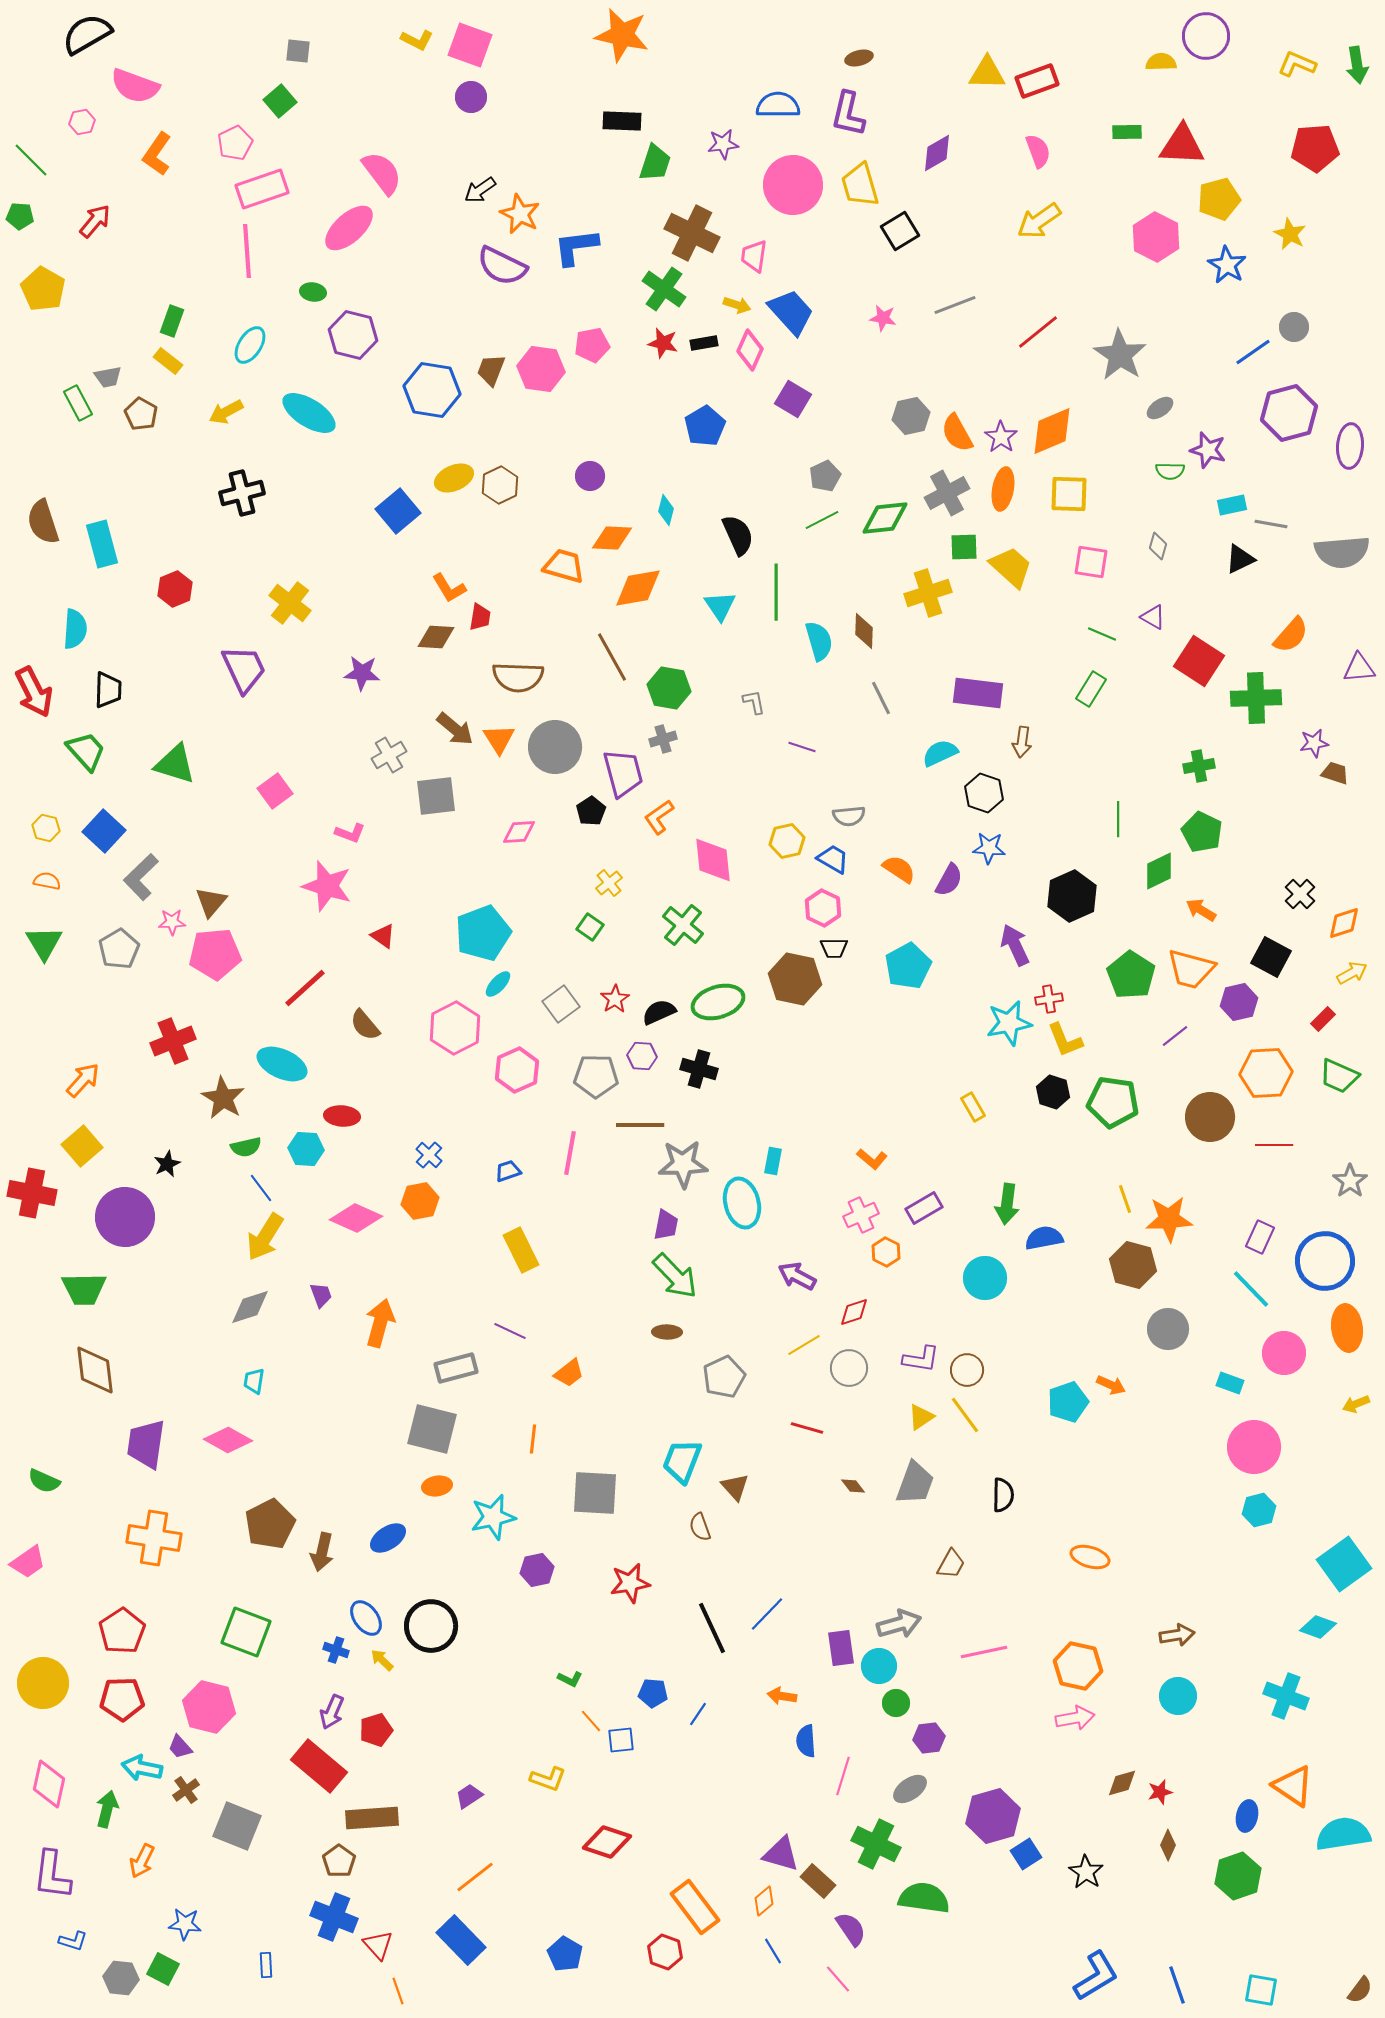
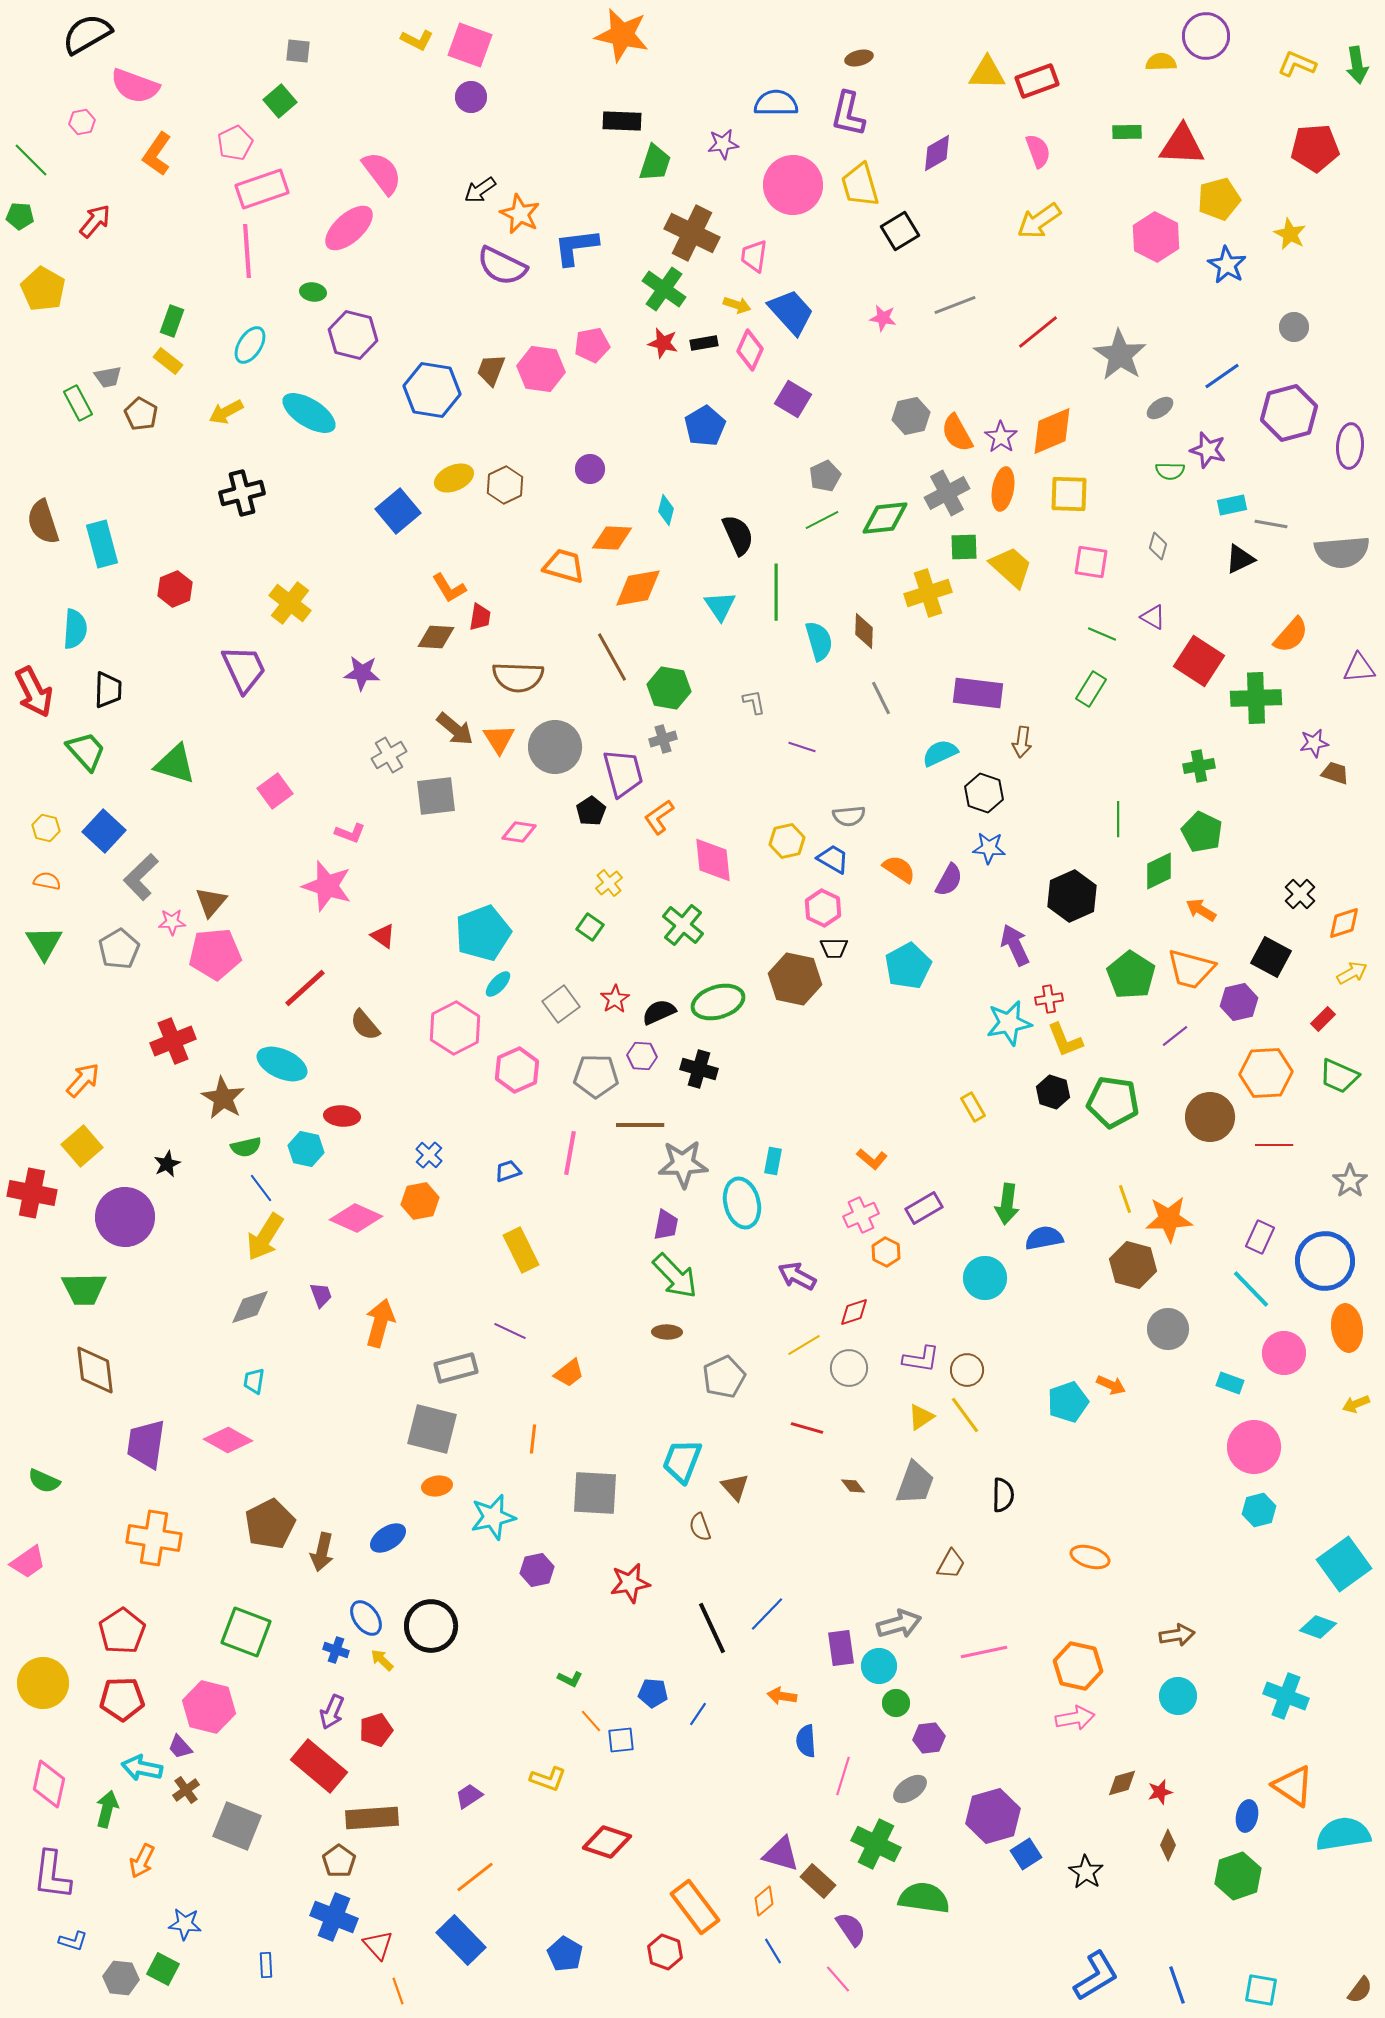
blue semicircle at (778, 105): moved 2 px left, 2 px up
blue line at (1253, 352): moved 31 px left, 24 px down
purple circle at (590, 476): moved 7 px up
brown hexagon at (500, 485): moved 5 px right
pink diamond at (519, 832): rotated 12 degrees clockwise
cyan hexagon at (306, 1149): rotated 8 degrees clockwise
